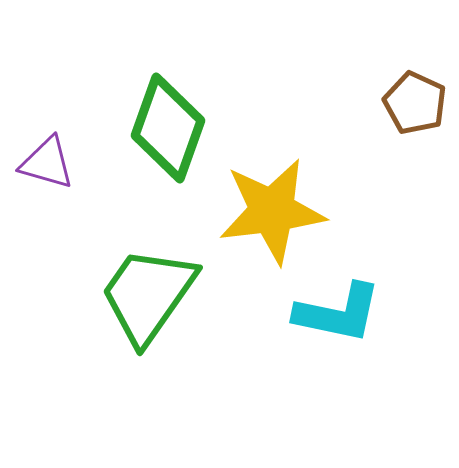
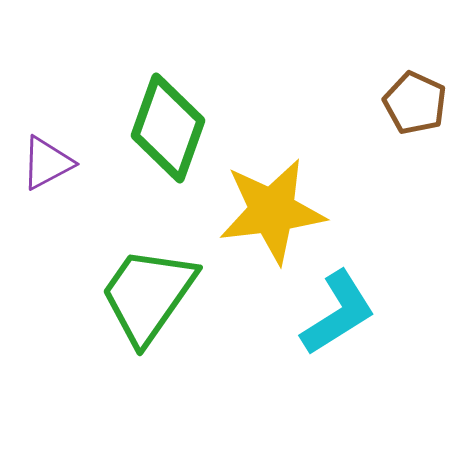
purple triangle: rotated 44 degrees counterclockwise
cyan L-shape: rotated 44 degrees counterclockwise
